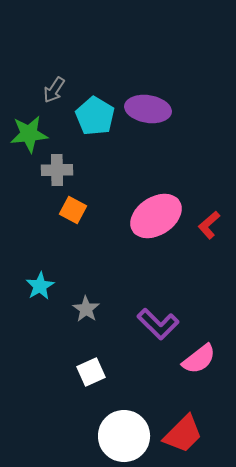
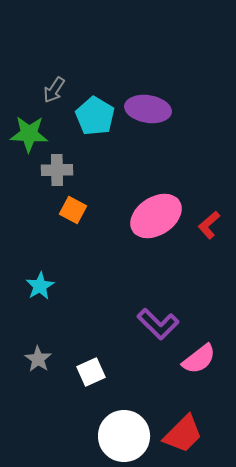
green star: rotated 9 degrees clockwise
gray star: moved 48 px left, 50 px down
